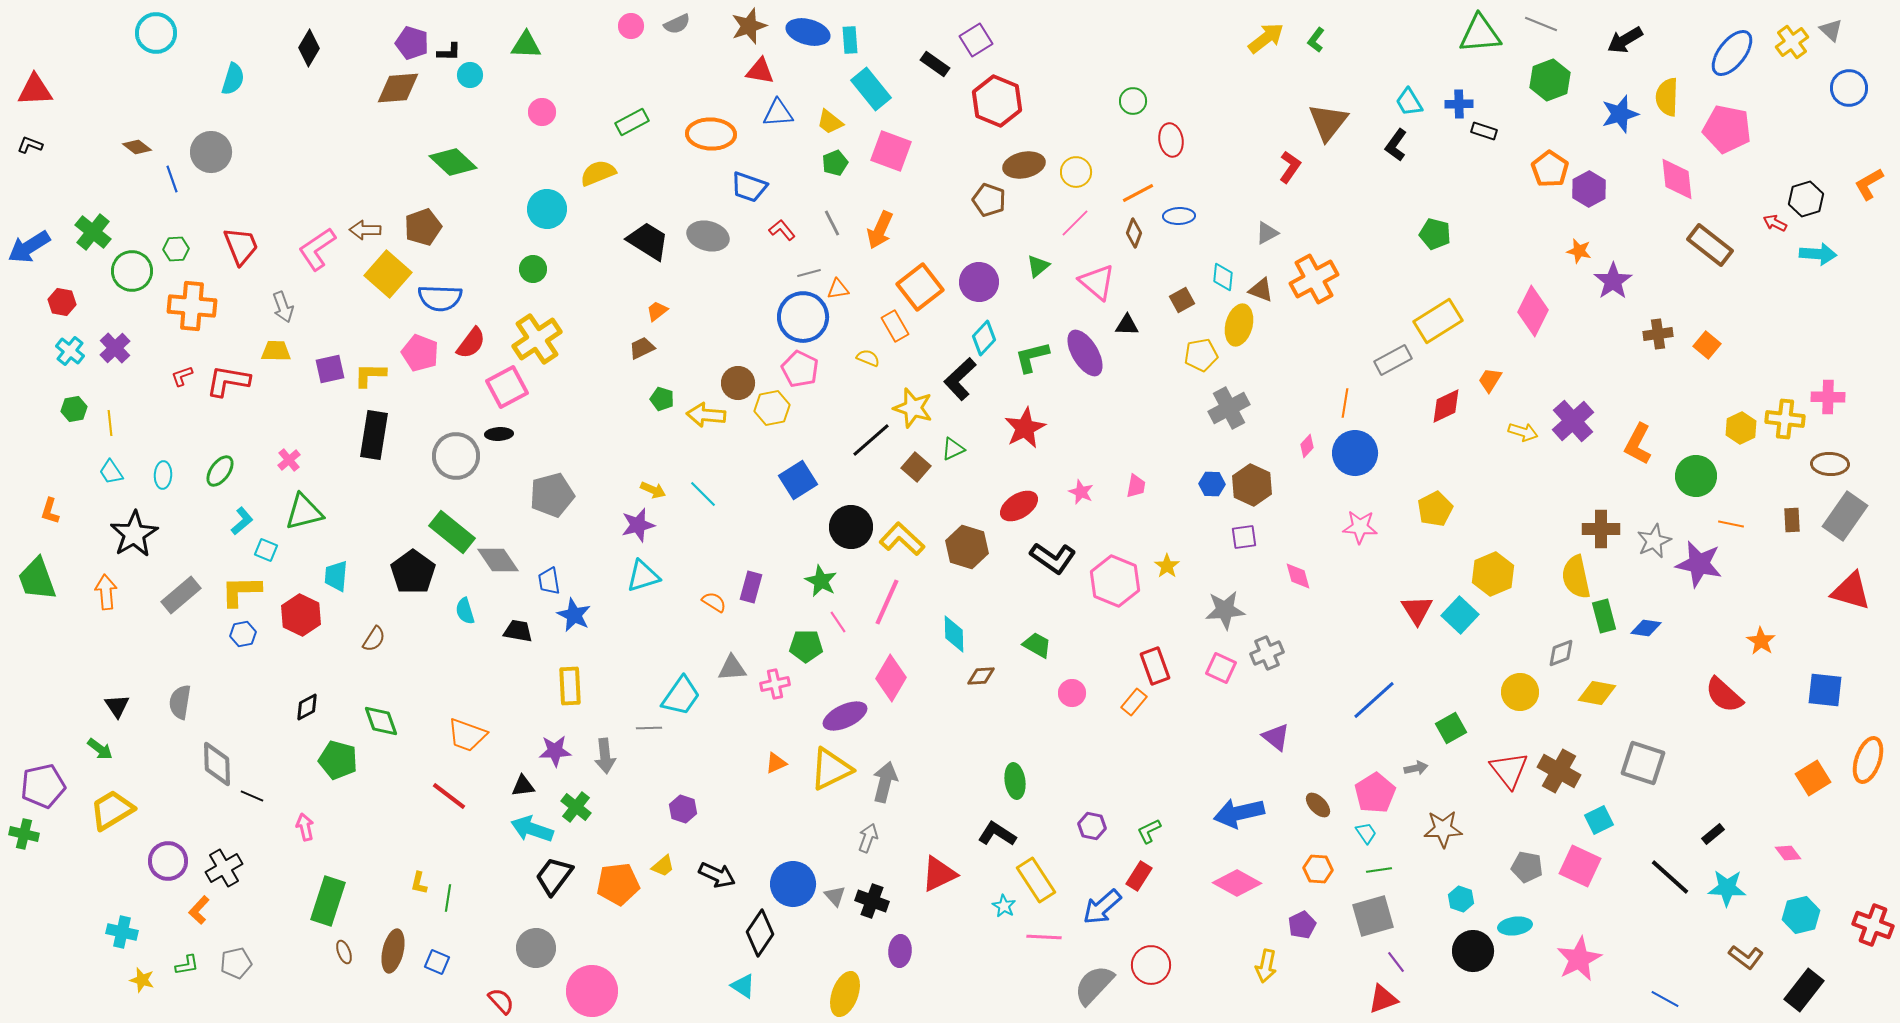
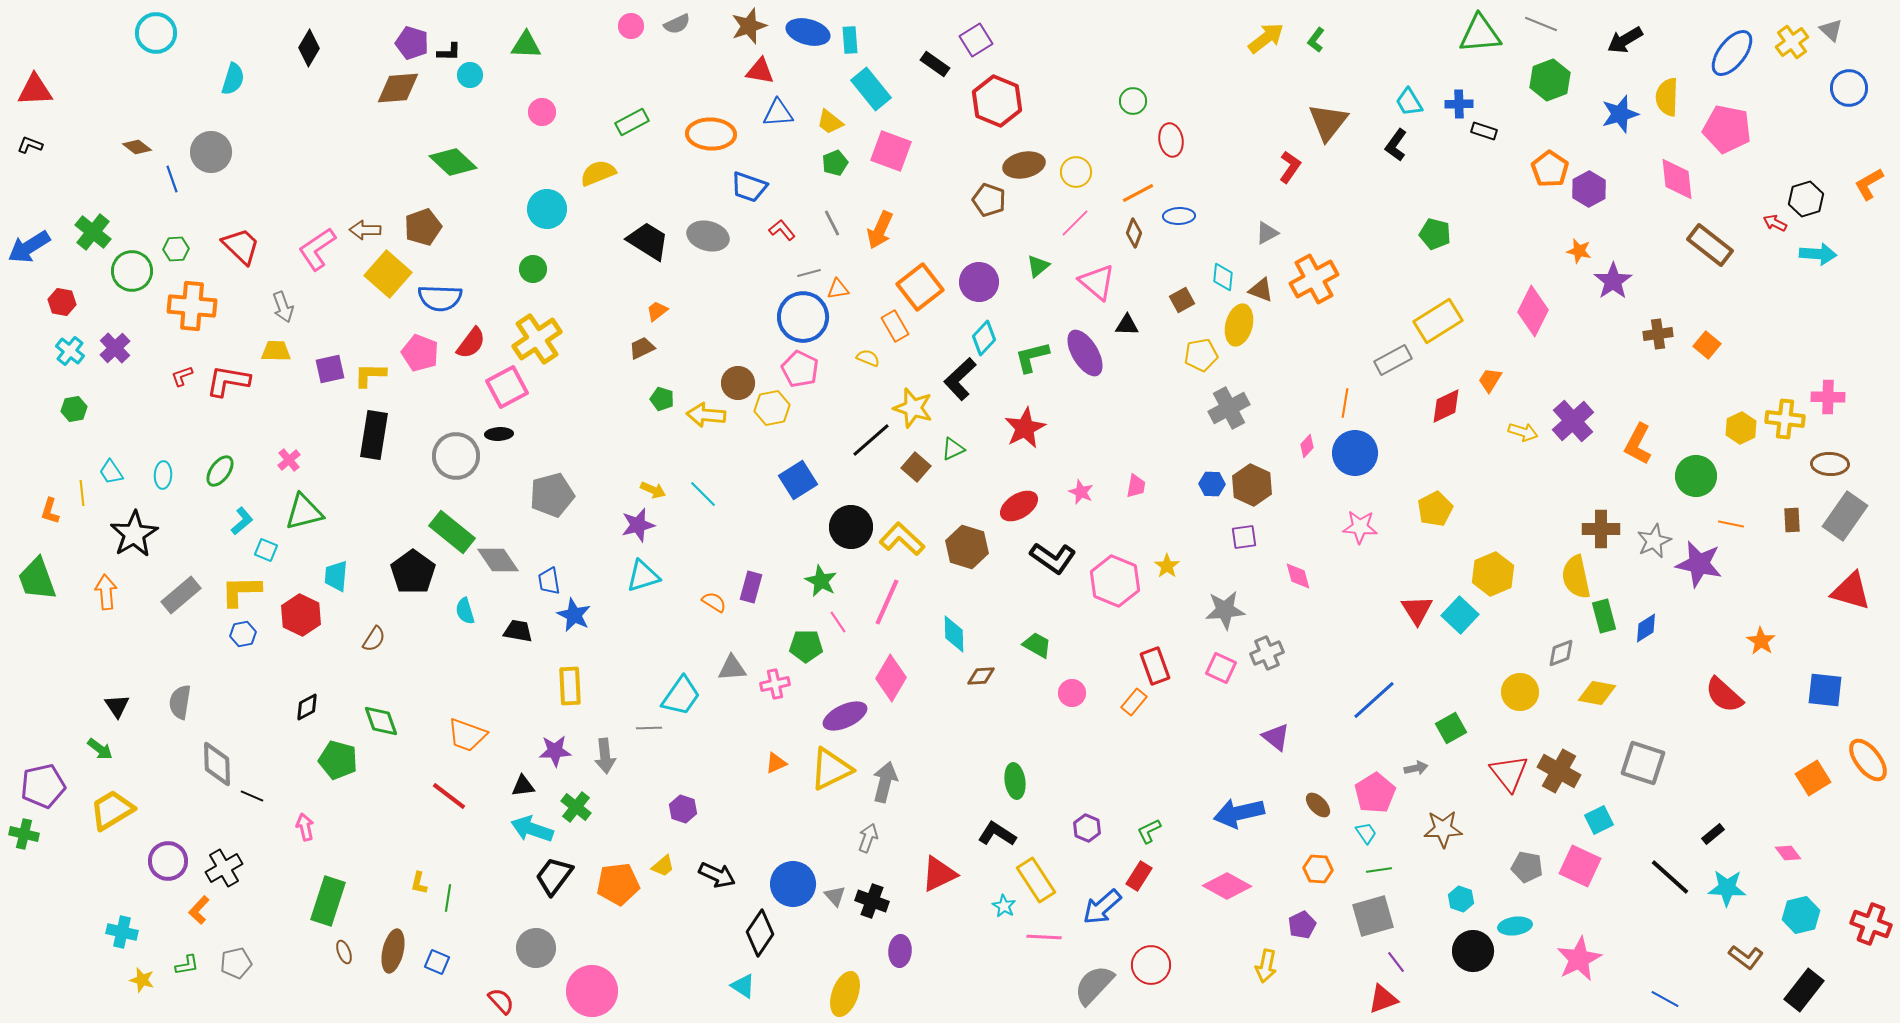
red trapezoid at (241, 246): rotated 24 degrees counterclockwise
yellow line at (110, 423): moved 28 px left, 70 px down
blue diamond at (1646, 628): rotated 40 degrees counterclockwise
orange ellipse at (1868, 760): rotated 57 degrees counterclockwise
red triangle at (1509, 770): moved 3 px down
purple hexagon at (1092, 826): moved 5 px left, 2 px down; rotated 12 degrees clockwise
pink diamond at (1237, 883): moved 10 px left, 3 px down
red cross at (1873, 925): moved 2 px left, 1 px up
